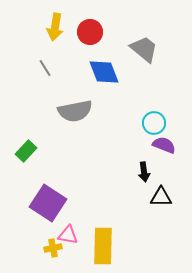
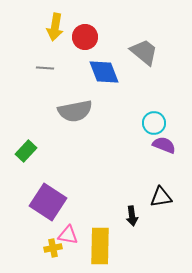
red circle: moved 5 px left, 5 px down
gray trapezoid: moved 3 px down
gray line: rotated 54 degrees counterclockwise
black arrow: moved 12 px left, 44 px down
black triangle: rotated 10 degrees counterclockwise
purple square: moved 1 px up
yellow rectangle: moved 3 px left
